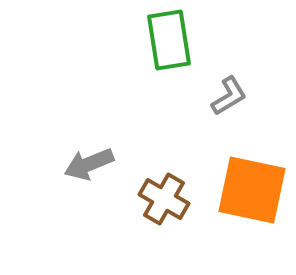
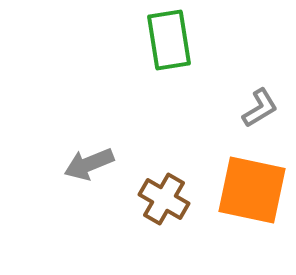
gray L-shape: moved 31 px right, 12 px down
